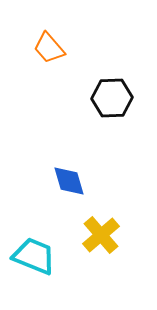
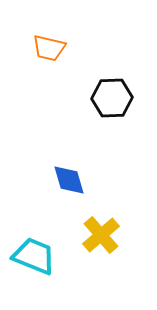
orange trapezoid: rotated 36 degrees counterclockwise
blue diamond: moved 1 px up
